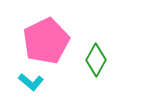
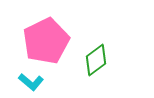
green diamond: rotated 24 degrees clockwise
